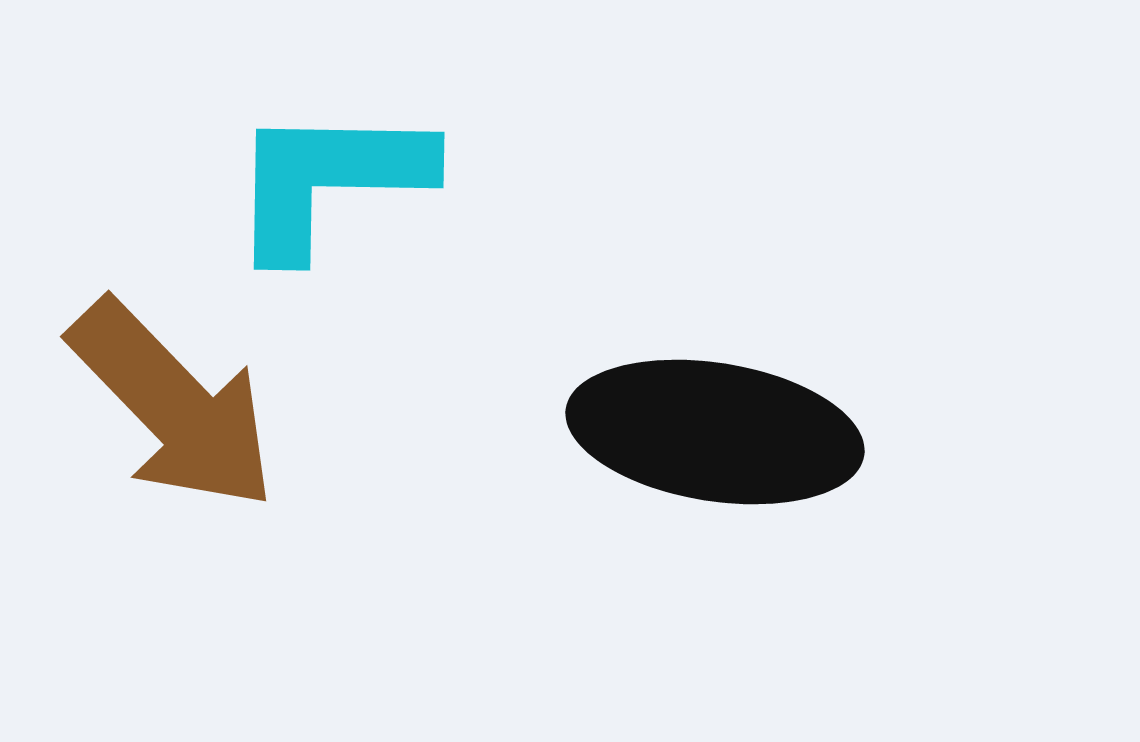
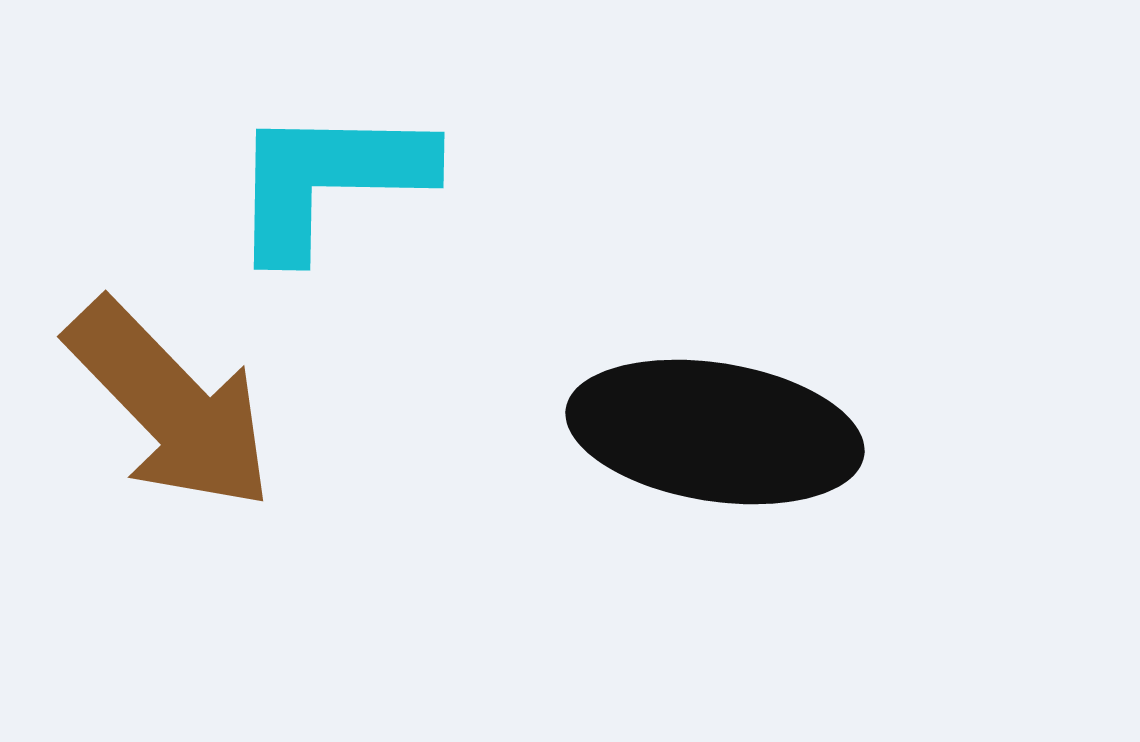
brown arrow: moved 3 px left
